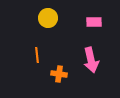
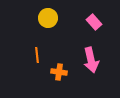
pink rectangle: rotated 49 degrees clockwise
orange cross: moved 2 px up
